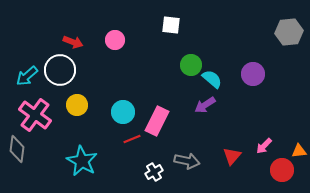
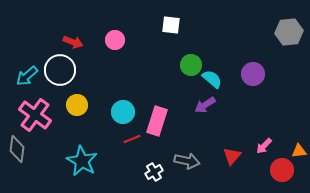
pink rectangle: rotated 8 degrees counterclockwise
